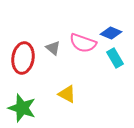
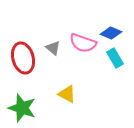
red ellipse: rotated 24 degrees counterclockwise
